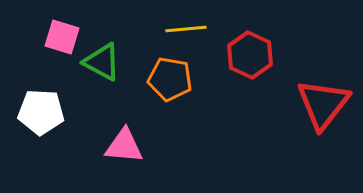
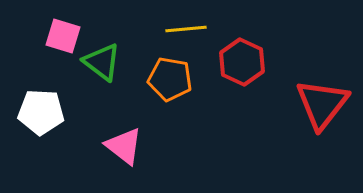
pink square: moved 1 px right, 1 px up
red hexagon: moved 8 px left, 7 px down
green triangle: rotated 9 degrees clockwise
red triangle: moved 1 px left
pink triangle: rotated 33 degrees clockwise
